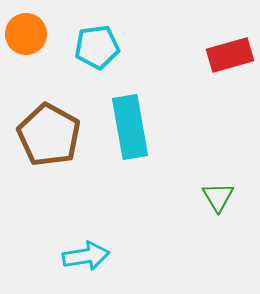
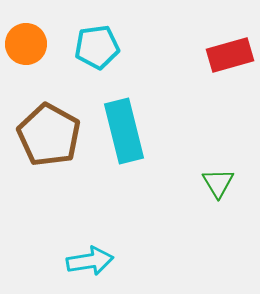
orange circle: moved 10 px down
cyan rectangle: moved 6 px left, 4 px down; rotated 4 degrees counterclockwise
green triangle: moved 14 px up
cyan arrow: moved 4 px right, 5 px down
